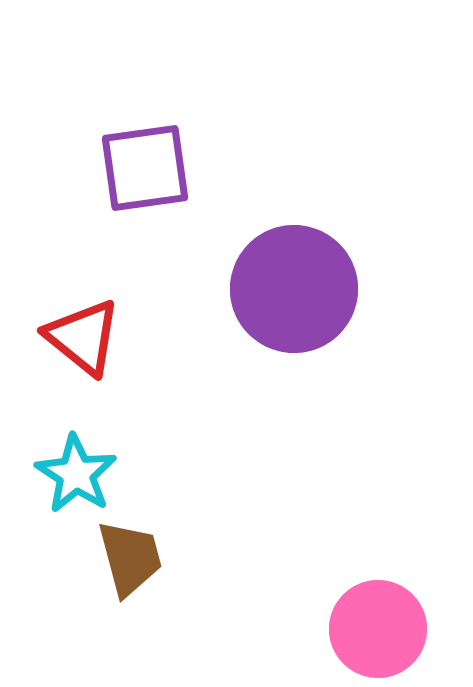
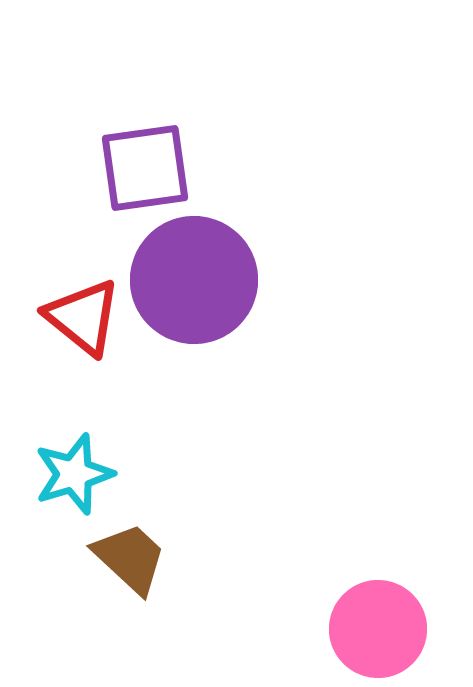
purple circle: moved 100 px left, 9 px up
red triangle: moved 20 px up
cyan star: moved 2 px left; rotated 22 degrees clockwise
brown trapezoid: rotated 32 degrees counterclockwise
